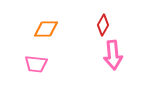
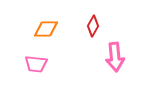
red diamond: moved 10 px left, 1 px down
pink arrow: moved 2 px right, 2 px down
